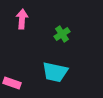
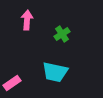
pink arrow: moved 5 px right, 1 px down
pink rectangle: rotated 54 degrees counterclockwise
